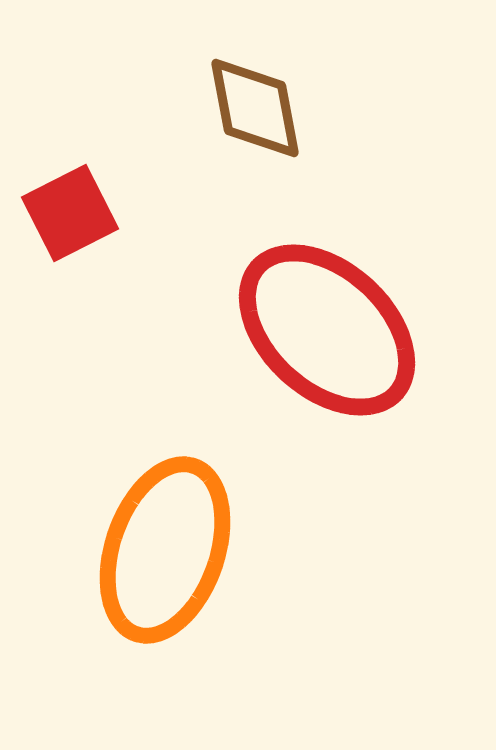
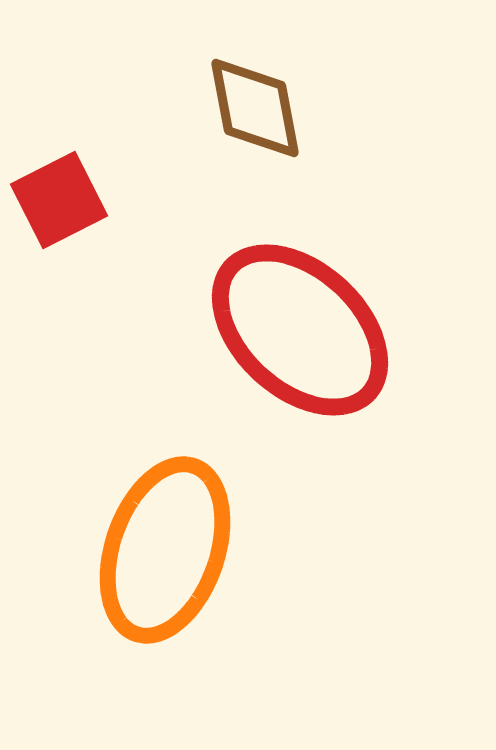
red square: moved 11 px left, 13 px up
red ellipse: moved 27 px left
